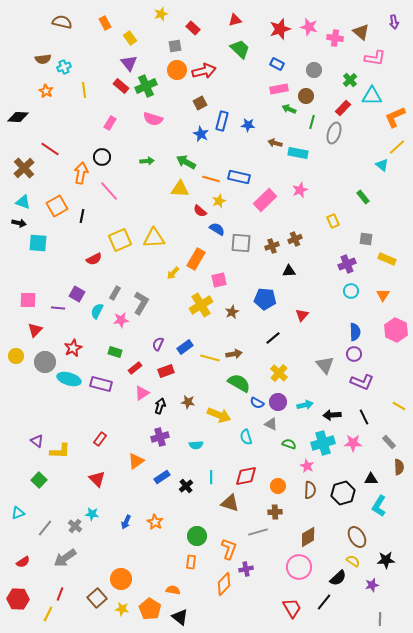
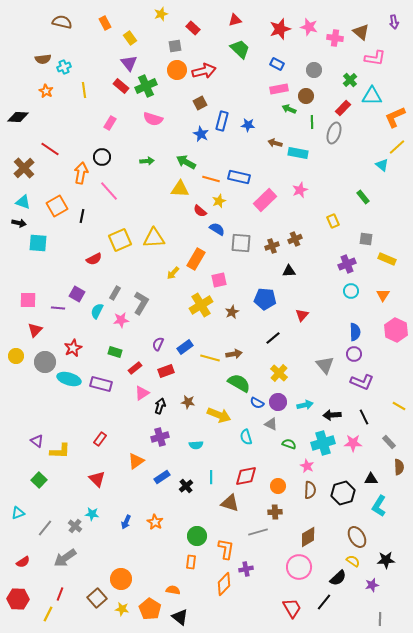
green line at (312, 122): rotated 16 degrees counterclockwise
orange L-shape at (229, 549): moved 3 px left; rotated 10 degrees counterclockwise
